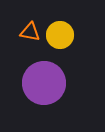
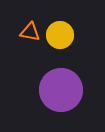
purple circle: moved 17 px right, 7 px down
